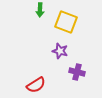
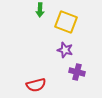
purple star: moved 5 px right, 1 px up
red semicircle: rotated 18 degrees clockwise
